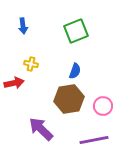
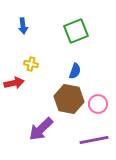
brown hexagon: rotated 20 degrees clockwise
pink circle: moved 5 px left, 2 px up
purple arrow: rotated 88 degrees counterclockwise
